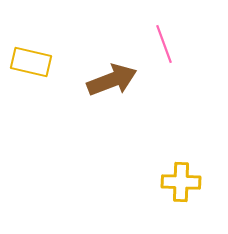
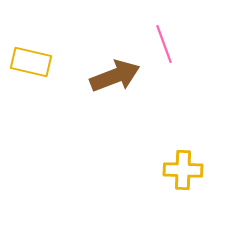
brown arrow: moved 3 px right, 4 px up
yellow cross: moved 2 px right, 12 px up
